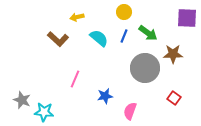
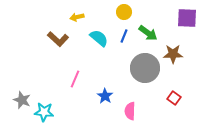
blue star: rotated 28 degrees counterclockwise
pink semicircle: rotated 18 degrees counterclockwise
